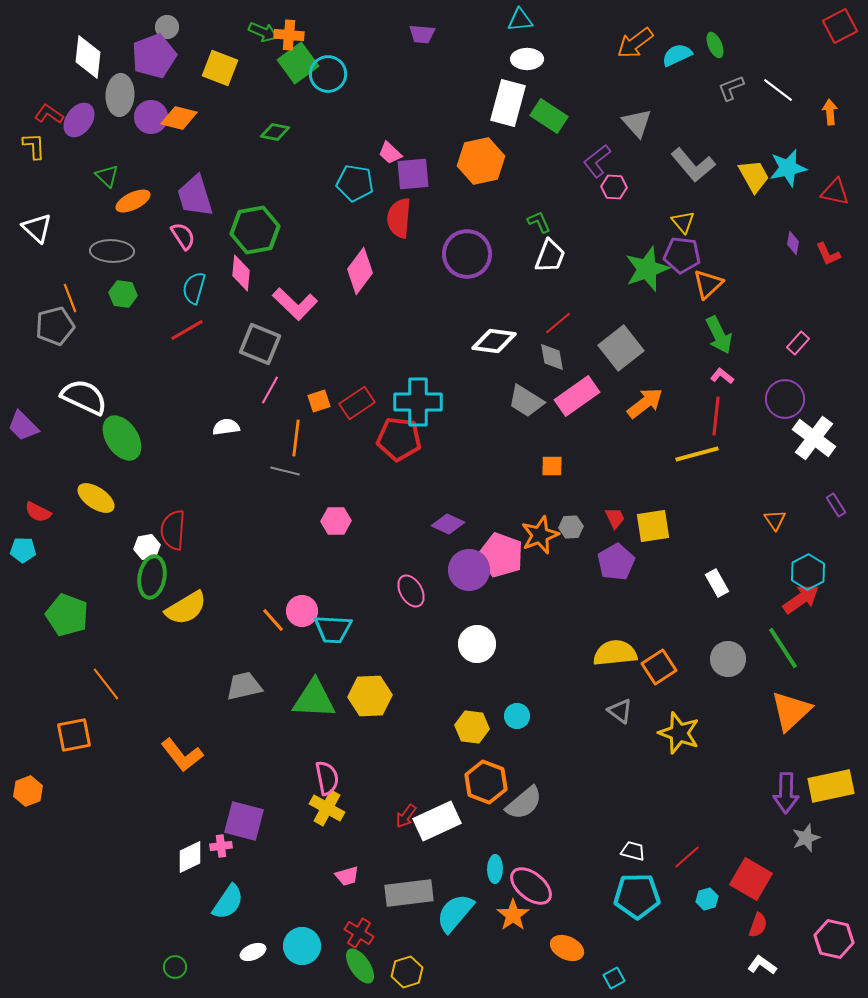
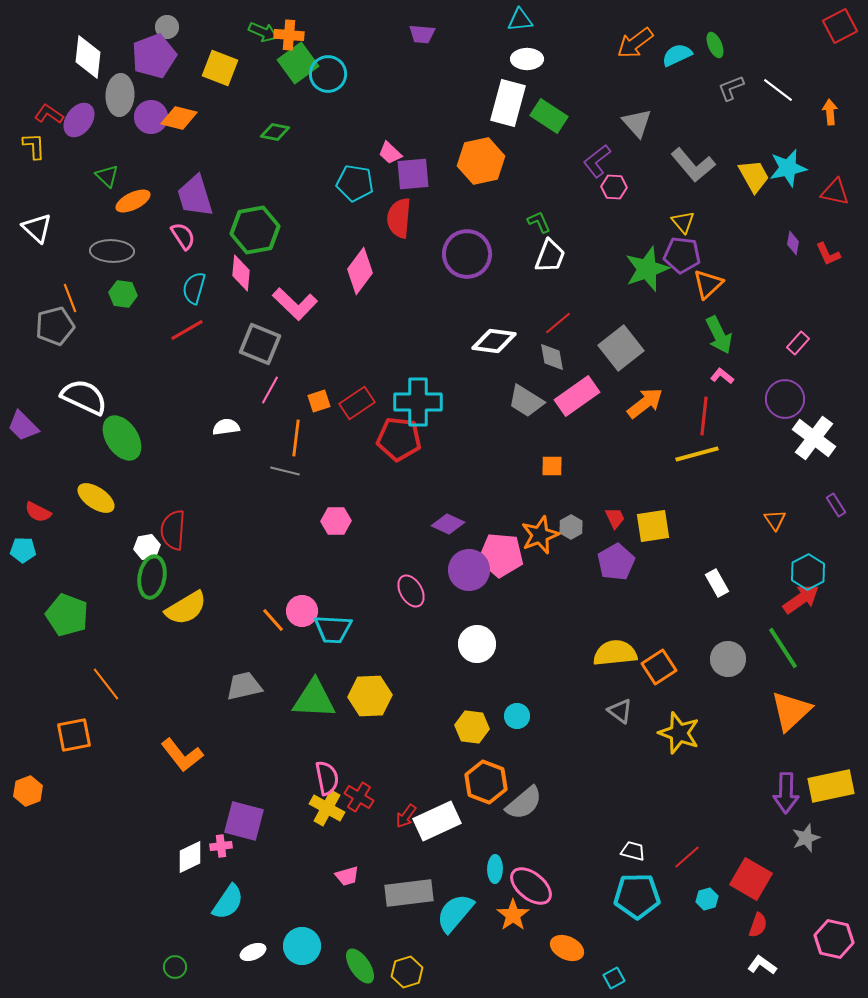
red line at (716, 416): moved 12 px left
gray hexagon at (571, 527): rotated 25 degrees counterclockwise
pink pentagon at (501, 555): rotated 15 degrees counterclockwise
red cross at (359, 933): moved 136 px up
